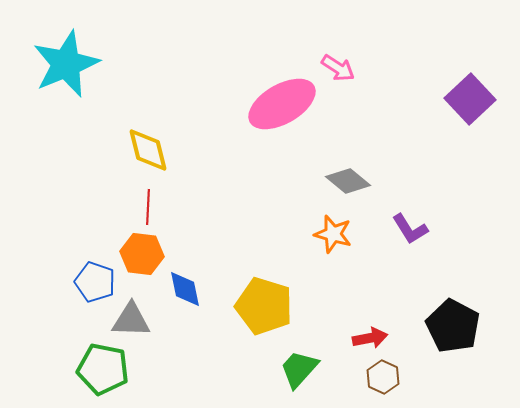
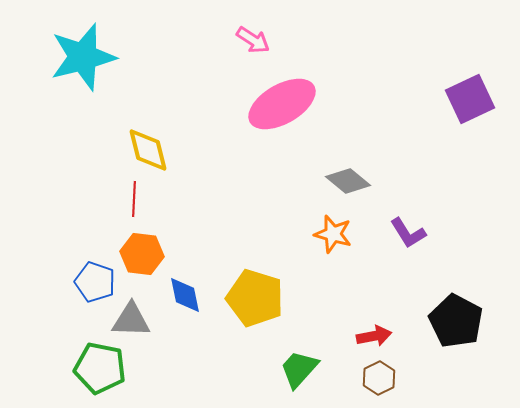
cyan star: moved 17 px right, 7 px up; rotated 8 degrees clockwise
pink arrow: moved 85 px left, 28 px up
purple square: rotated 18 degrees clockwise
red line: moved 14 px left, 8 px up
purple L-shape: moved 2 px left, 4 px down
blue diamond: moved 6 px down
yellow pentagon: moved 9 px left, 8 px up
black pentagon: moved 3 px right, 5 px up
red arrow: moved 4 px right, 2 px up
green pentagon: moved 3 px left, 1 px up
brown hexagon: moved 4 px left, 1 px down; rotated 8 degrees clockwise
